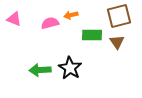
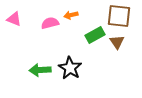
brown square: rotated 20 degrees clockwise
green rectangle: moved 3 px right; rotated 30 degrees counterclockwise
